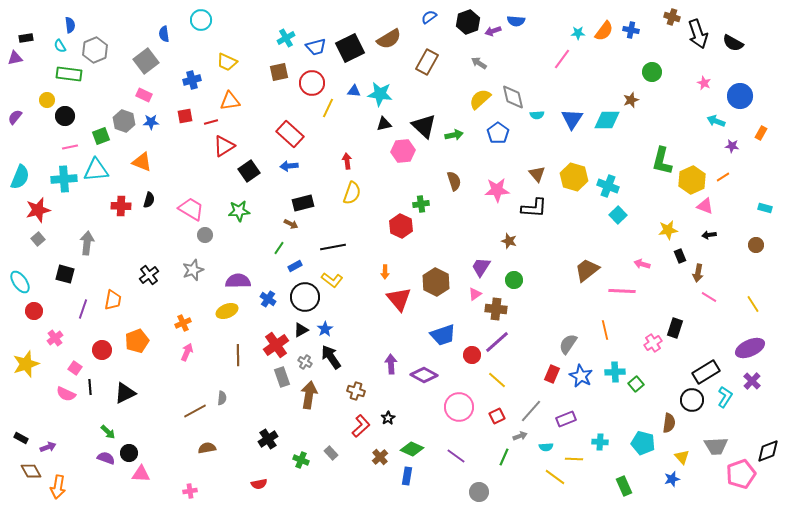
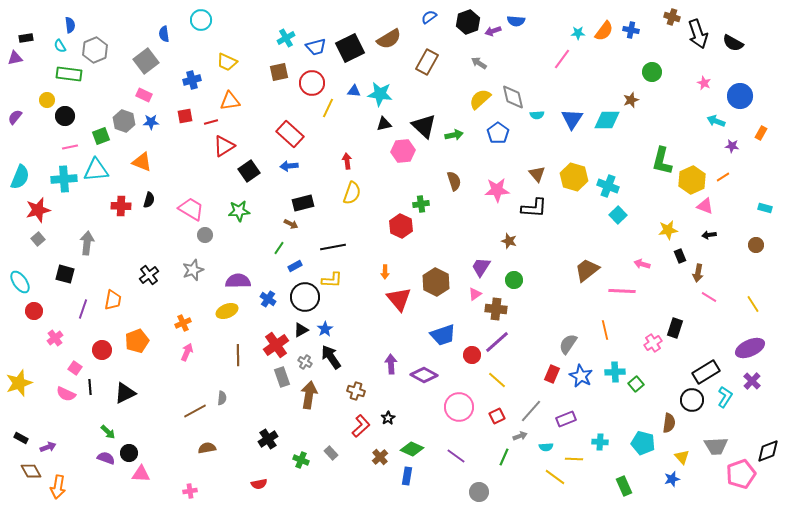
yellow L-shape at (332, 280): rotated 35 degrees counterclockwise
yellow star at (26, 364): moved 7 px left, 19 px down
